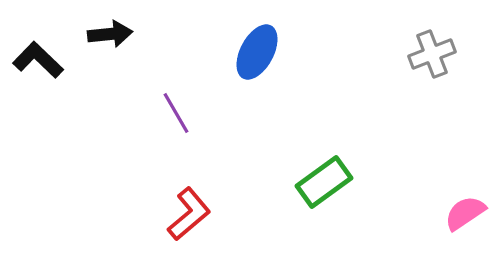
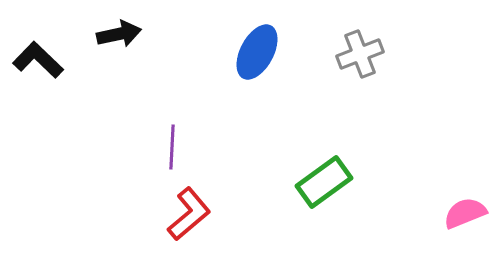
black arrow: moved 9 px right; rotated 6 degrees counterclockwise
gray cross: moved 72 px left
purple line: moved 4 px left, 34 px down; rotated 33 degrees clockwise
pink semicircle: rotated 12 degrees clockwise
